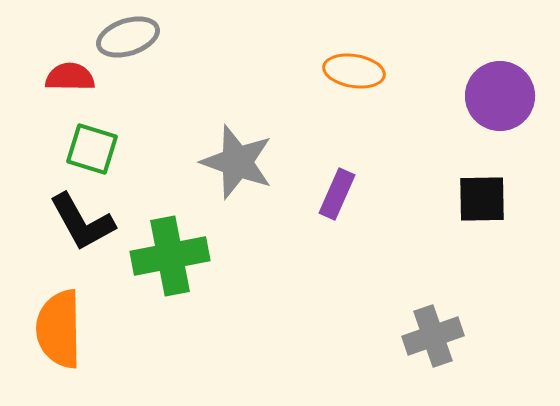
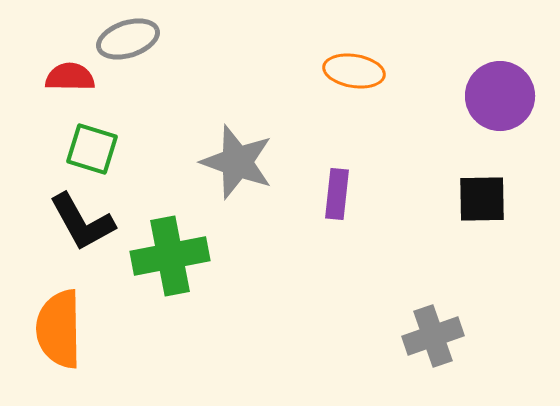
gray ellipse: moved 2 px down
purple rectangle: rotated 18 degrees counterclockwise
